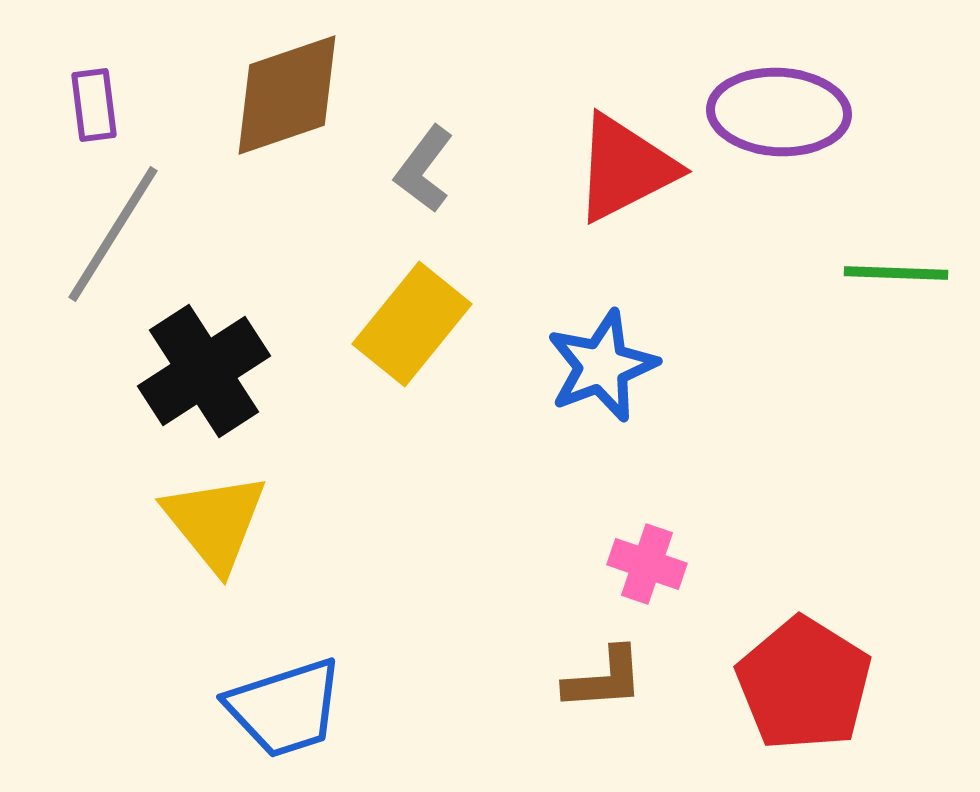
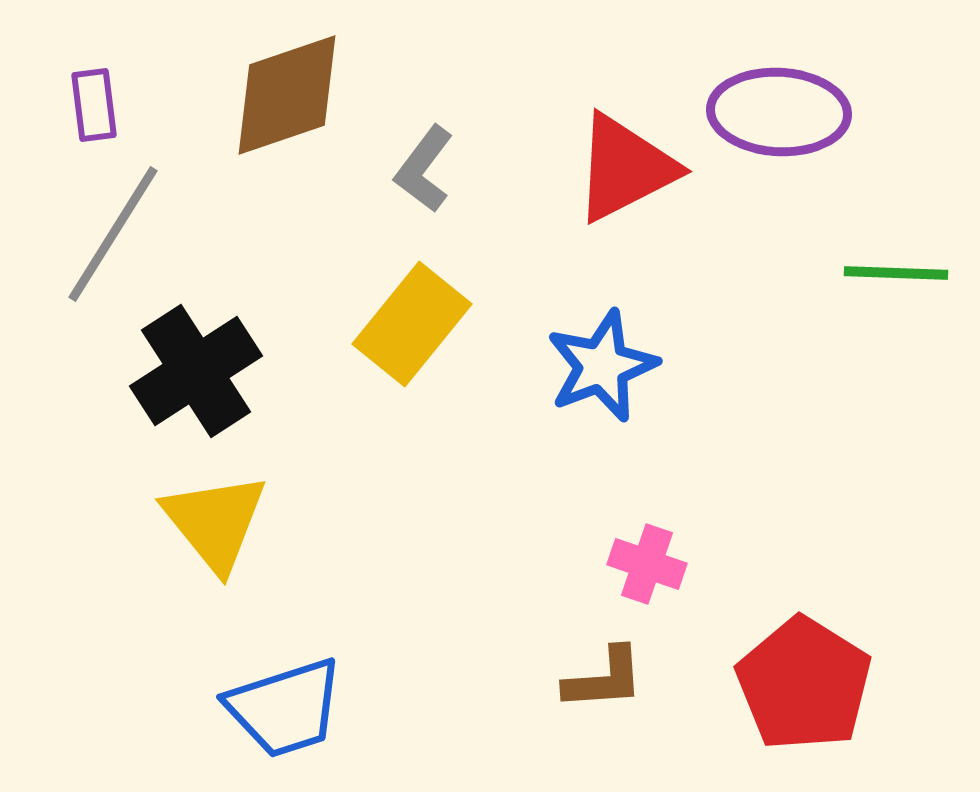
black cross: moved 8 px left
